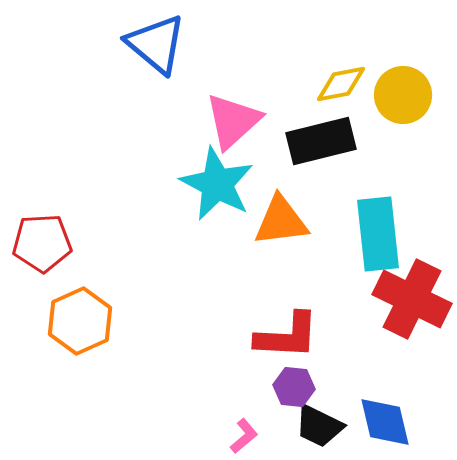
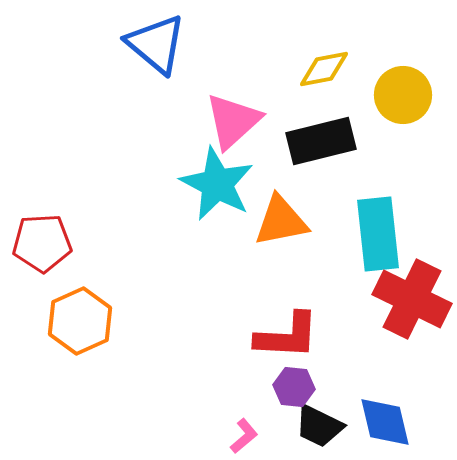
yellow diamond: moved 17 px left, 15 px up
orange triangle: rotated 4 degrees counterclockwise
